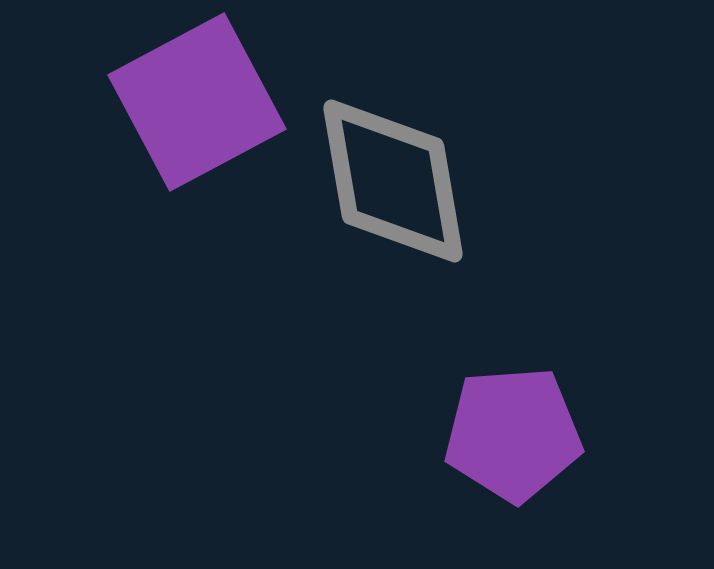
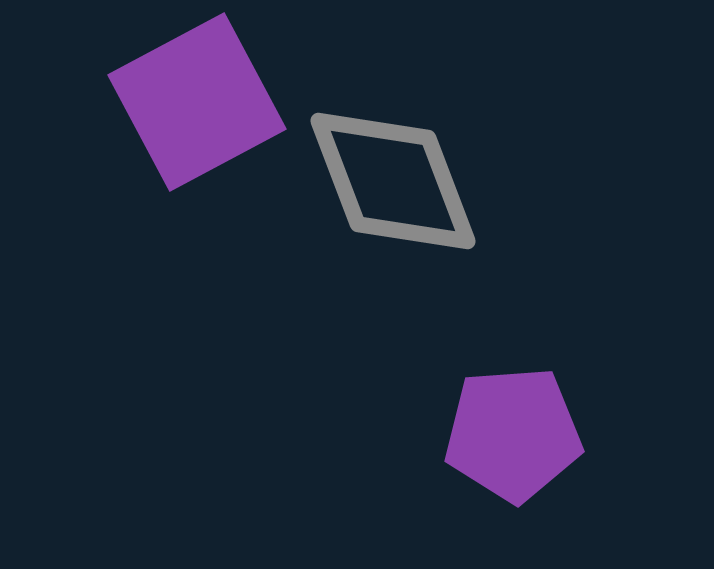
gray diamond: rotated 11 degrees counterclockwise
